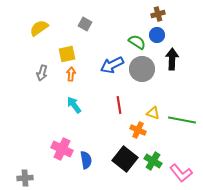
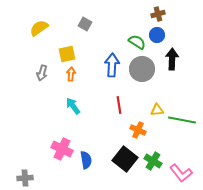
blue arrow: rotated 120 degrees clockwise
cyan arrow: moved 1 px left, 1 px down
yellow triangle: moved 4 px right, 3 px up; rotated 24 degrees counterclockwise
